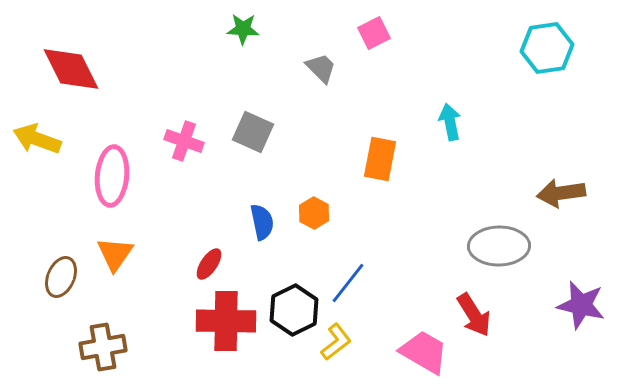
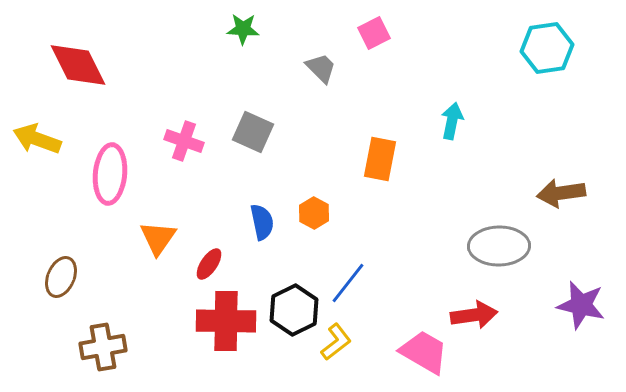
red diamond: moved 7 px right, 4 px up
cyan arrow: moved 2 px right, 1 px up; rotated 24 degrees clockwise
pink ellipse: moved 2 px left, 2 px up
orange triangle: moved 43 px right, 16 px up
red arrow: rotated 66 degrees counterclockwise
